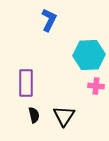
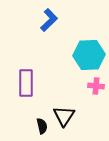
blue L-shape: rotated 20 degrees clockwise
black semicircle: moved 8 px right, 11 px down
